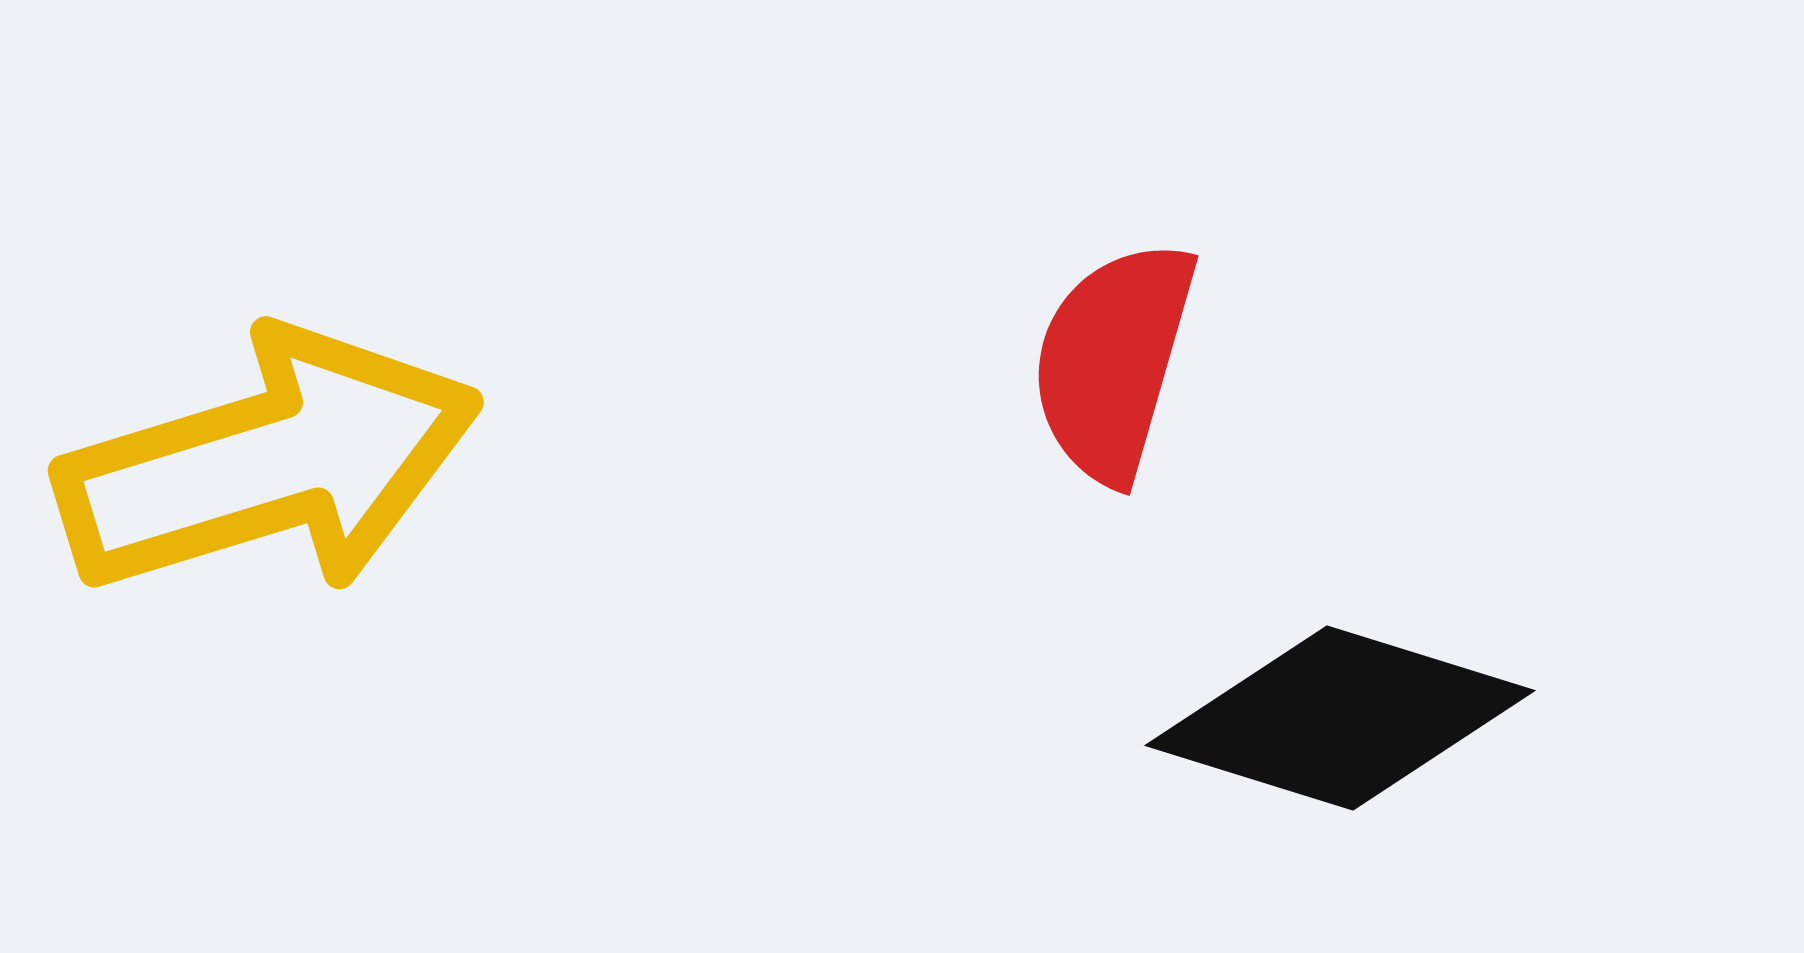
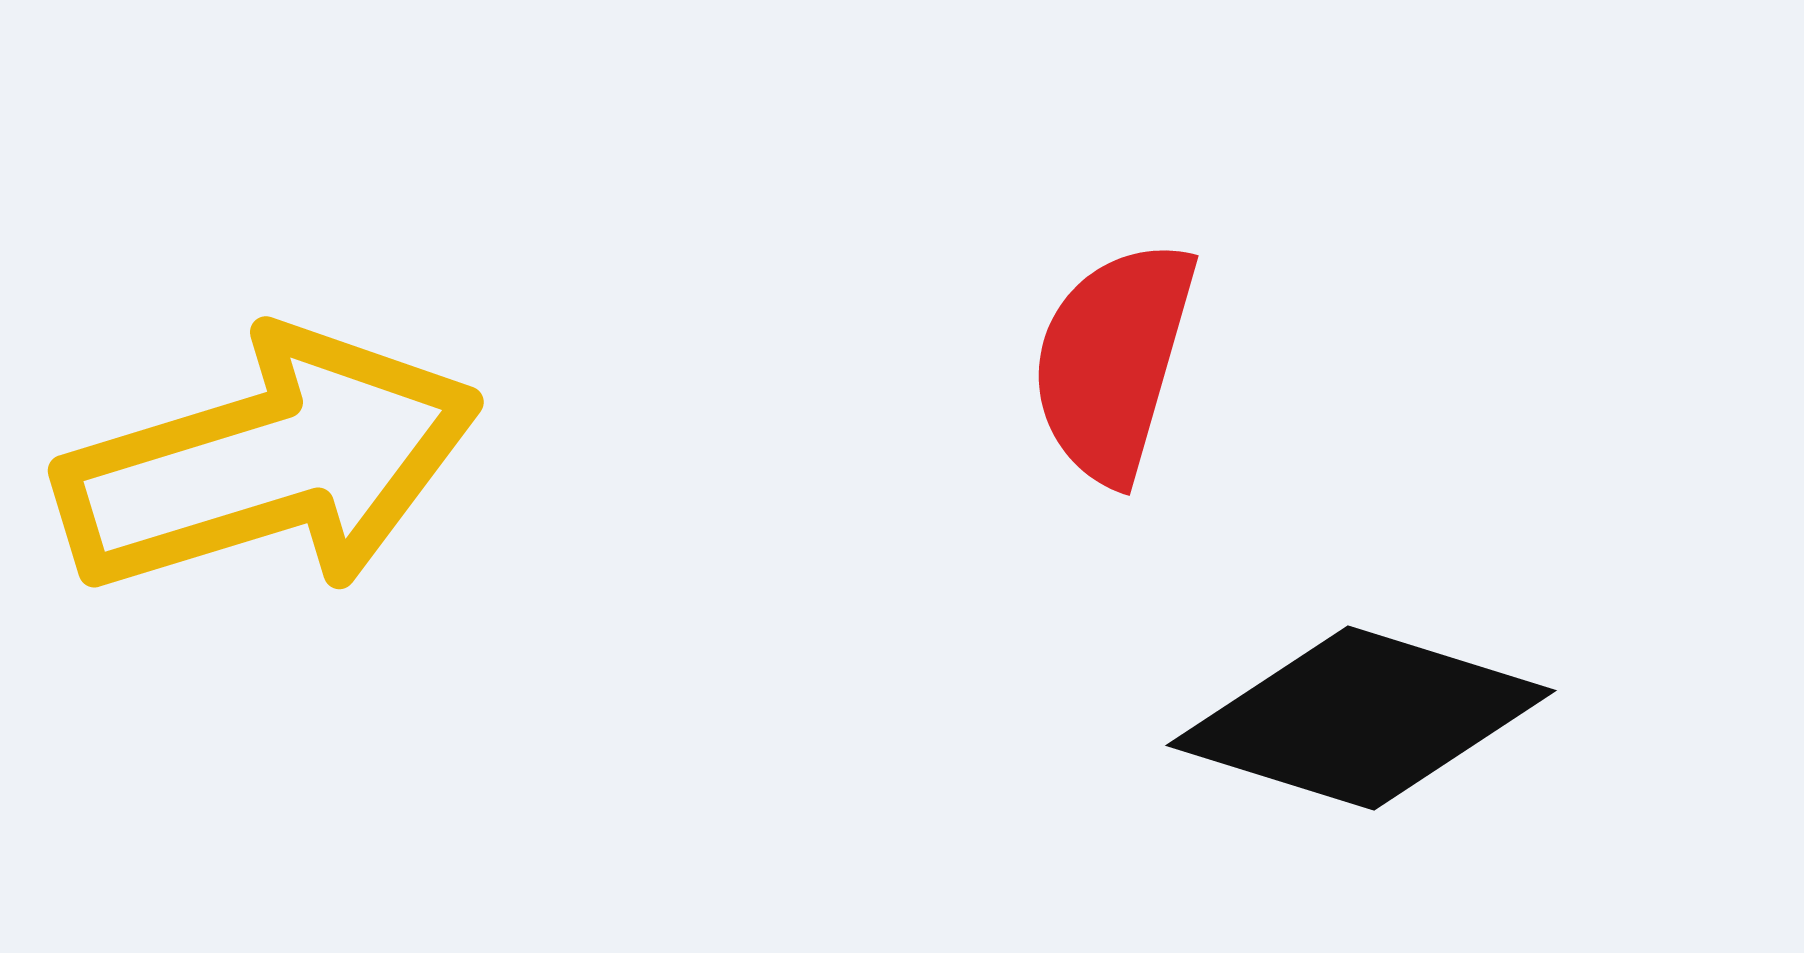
black diamond: moved 21 px right
